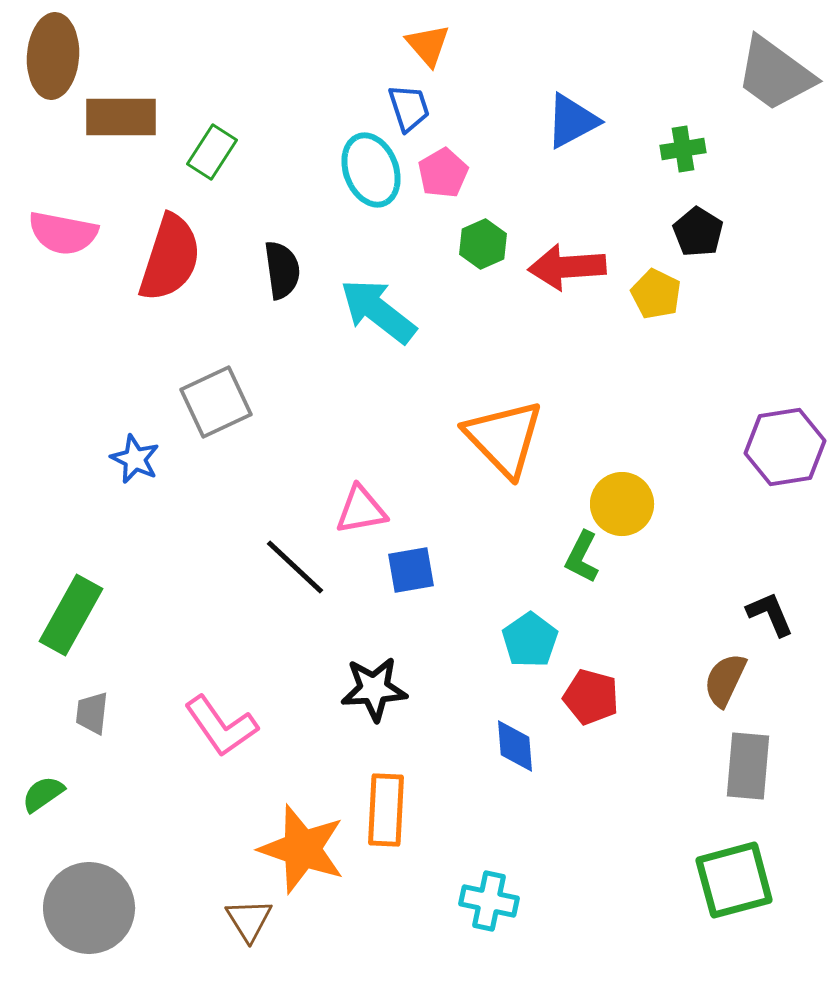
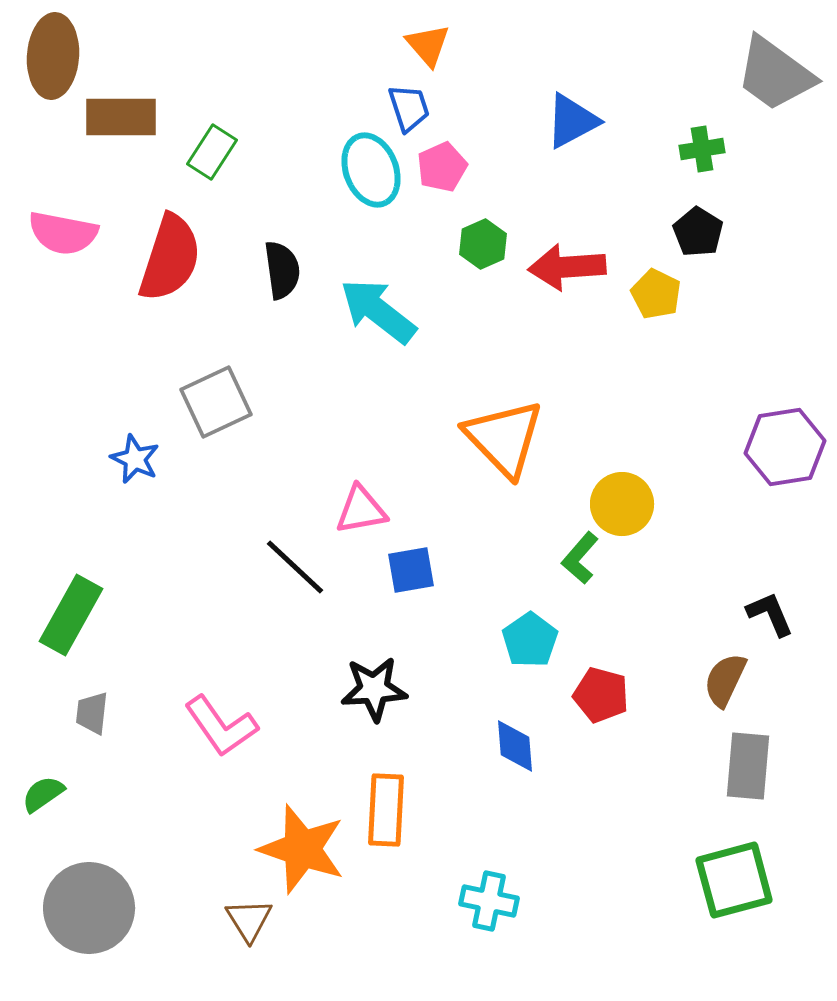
green cross at (683, 149): moved 19 px right
pink pentagon at (443, 173): moved 1 px left, 6 px up; rotated 6 degrees clockwise
green L-shape at (582, 557): moved 2 px left, 1 px down; rotated 14 degrees clockwise
red pentagon at (591, 697): moved 10 px right, 2 px up
